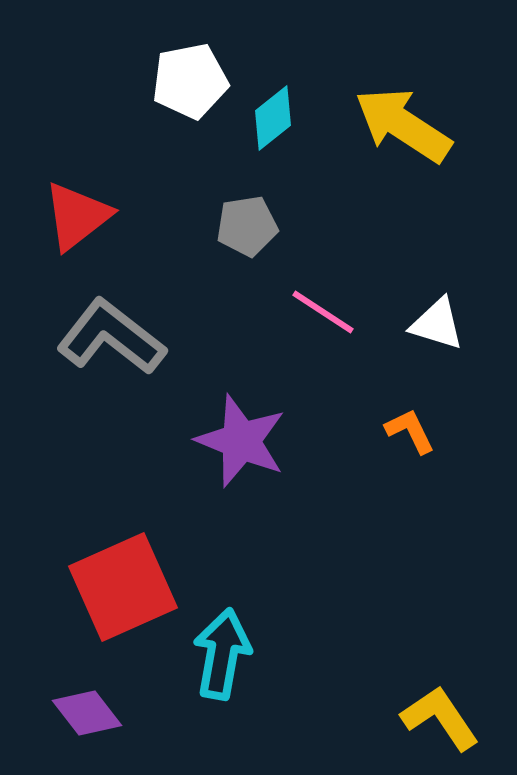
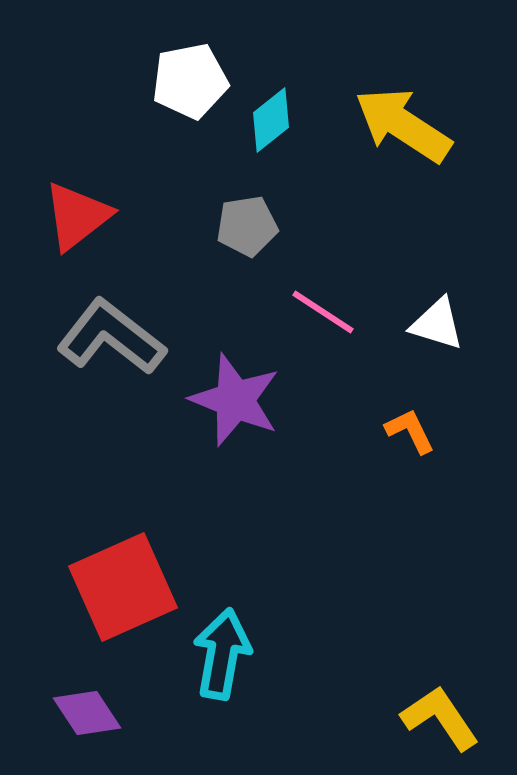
cyan diamond: moved 2 px left, 2 px down
purple star: moved 6 px left, 41 px up
purple diamond: rotated 4 degrees clockwise
